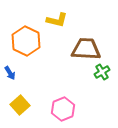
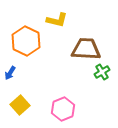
blue arrow: rotated 64 degrees clockwise
